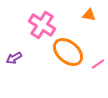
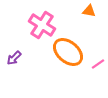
orange triangle: moved 4 px up
purple arrow: rotated 14 degrees counterclockwise
